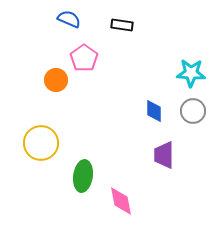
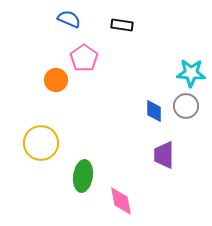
gray circle: moved 7 px left, 5 px up
